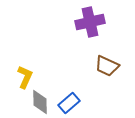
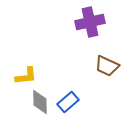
yellow L-shape: moved 1 px right, 1 px up; rotated 60 degrees clockwise
blue rectangle: moved 1 px left, 1 px up
